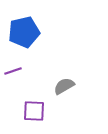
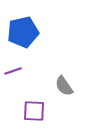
blue pentagon: moved 1 px left
gray semicircle: rotated 95 degrees counterclockwise
